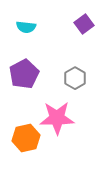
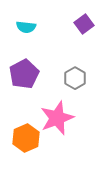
pink star: rotated 20 degrees counterclockwise
orange hexagon: rotated 12 degrees counterclockwise
